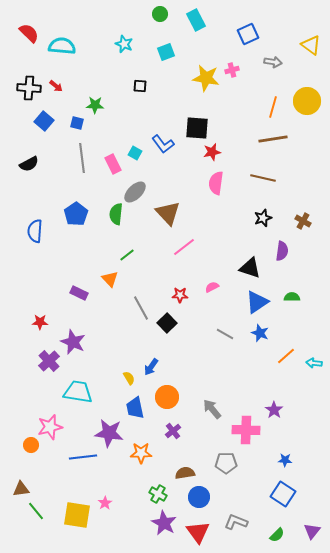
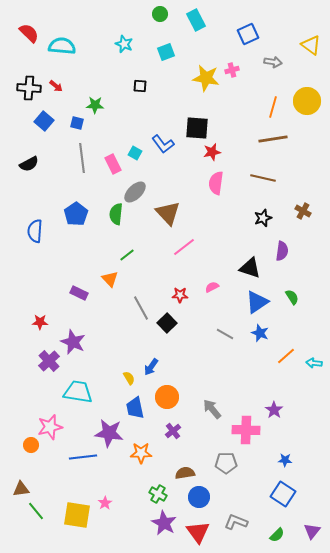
brown cross at (303, 221): moved 10 px up
green semicircle at (292, 297): rotated 56 degrees clockwise
